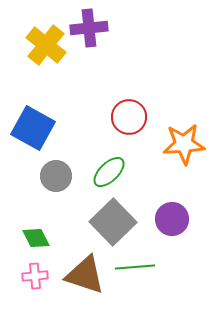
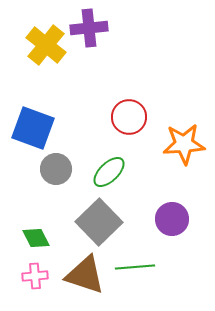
blue square: rotated 9 degrees counterclockwise
gray circle: moved 7 px up
gray square: moved 14 px left
